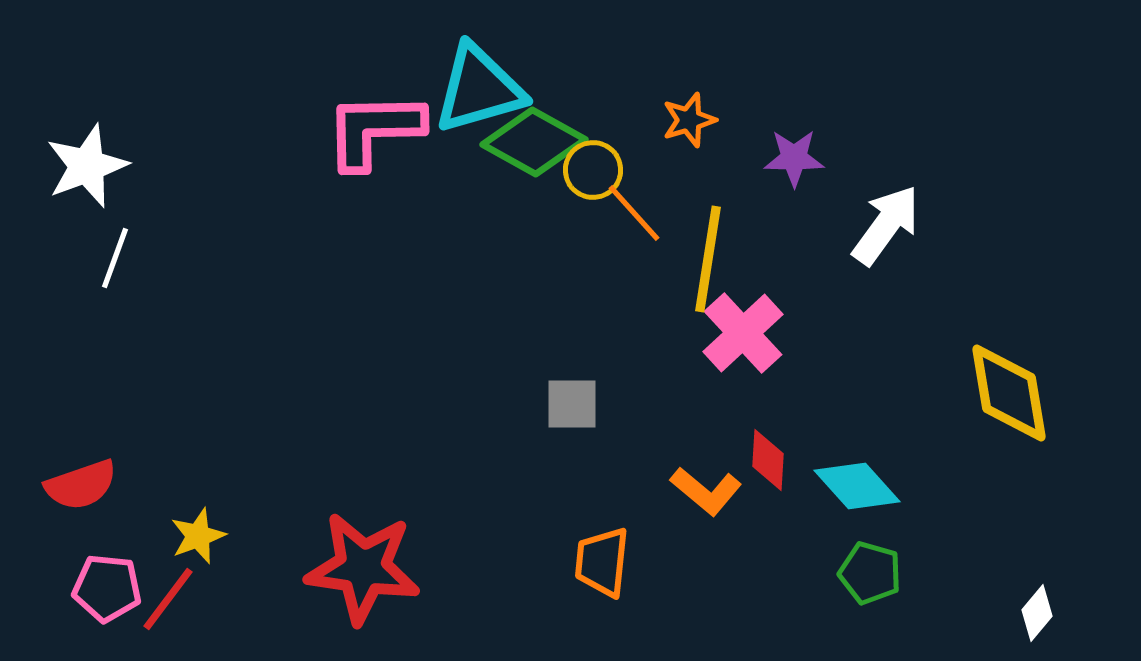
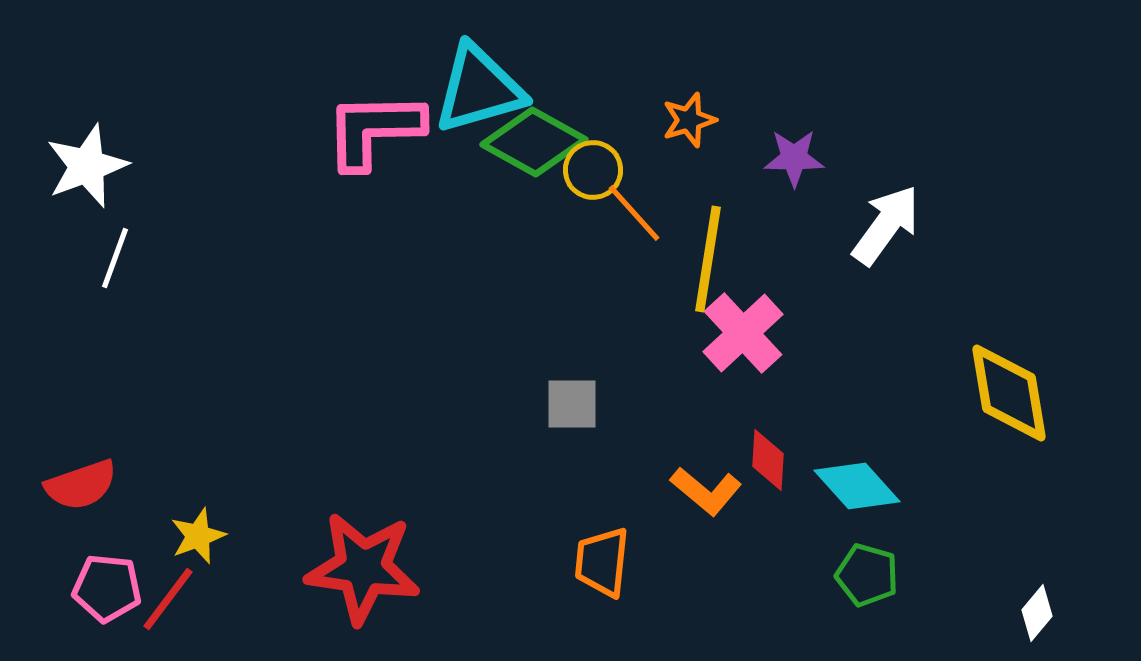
green pentagon: moved 3 px left, 2 px down
